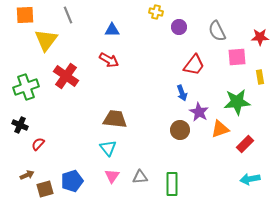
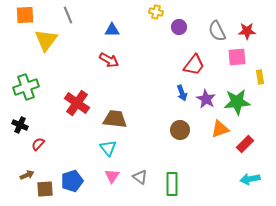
red star: moved 13 px left, 6 px up
red cross: moved 11 px right, 27 px down
purple star: moved 7 px right, 13 px up
gray triangle: rotated 42 degrees clockwise
brown square: rotated 12 degrees clockwise
